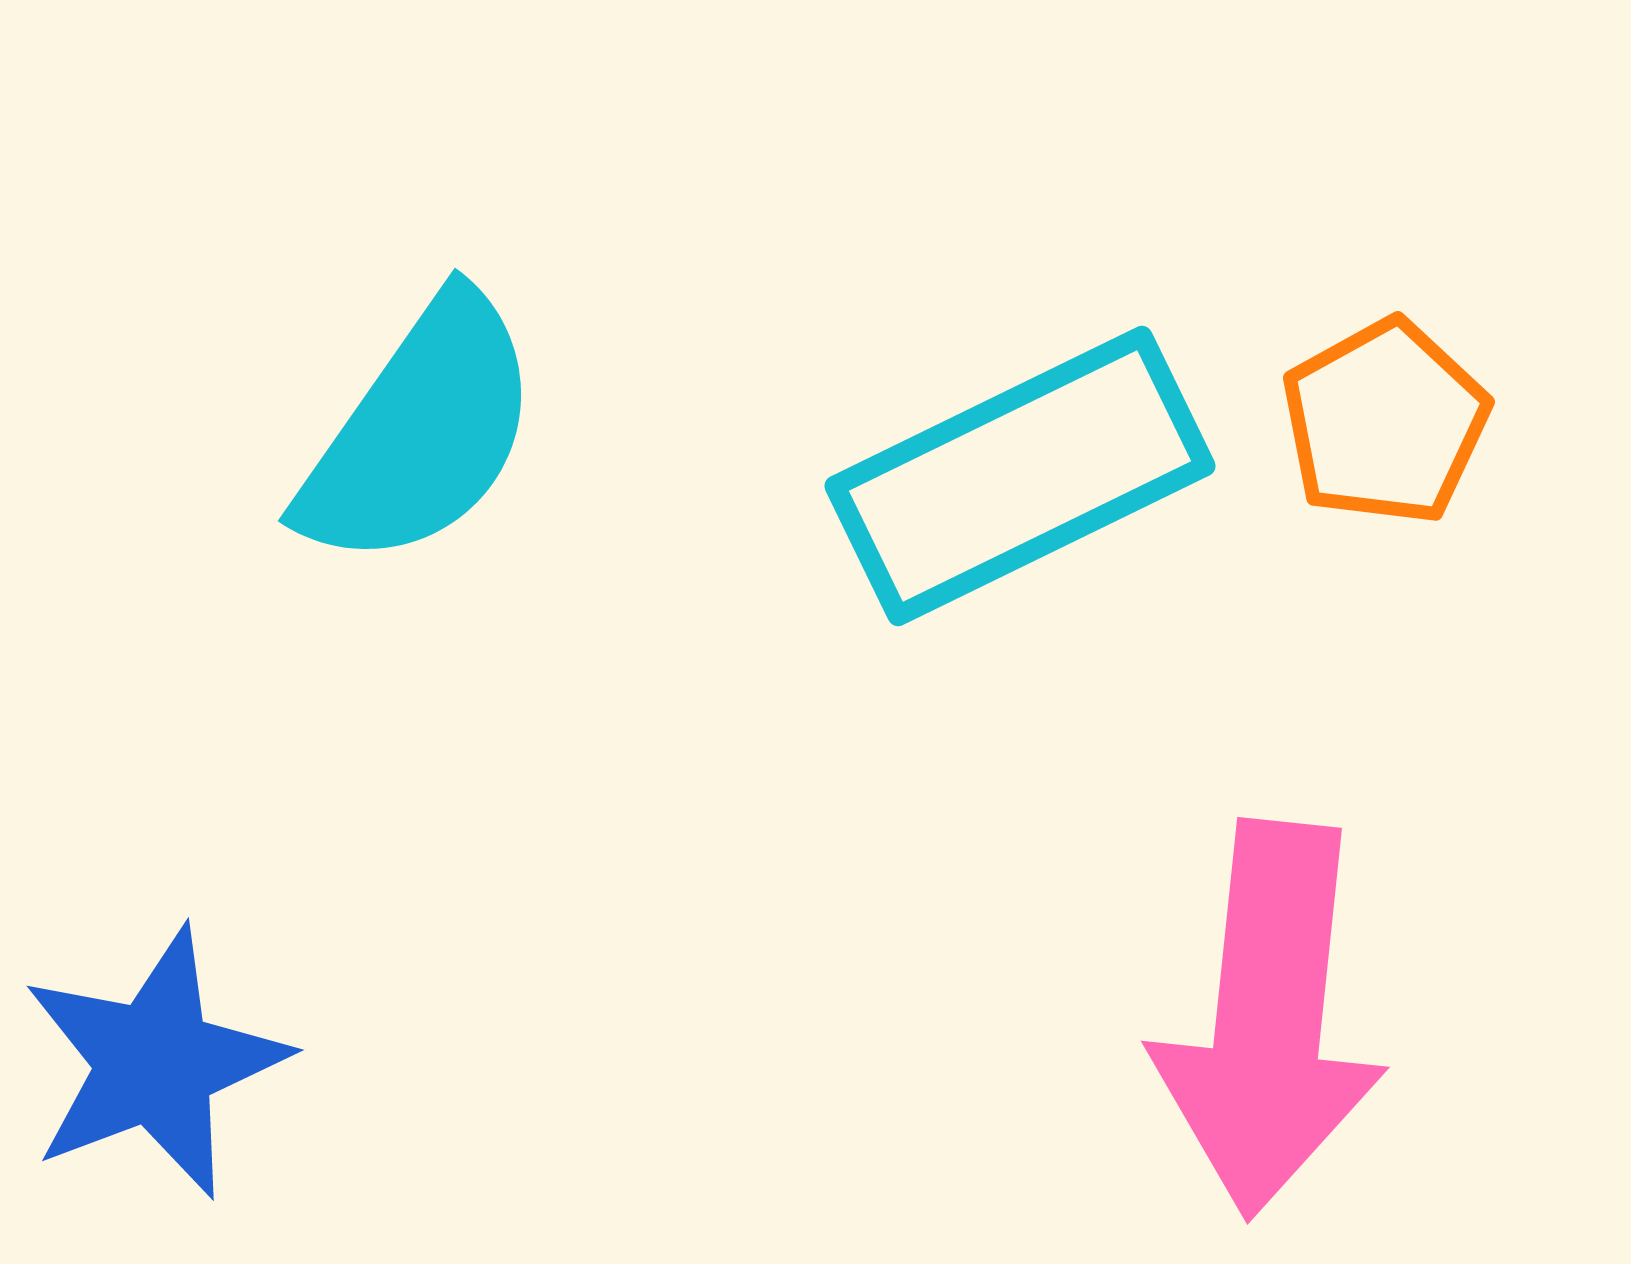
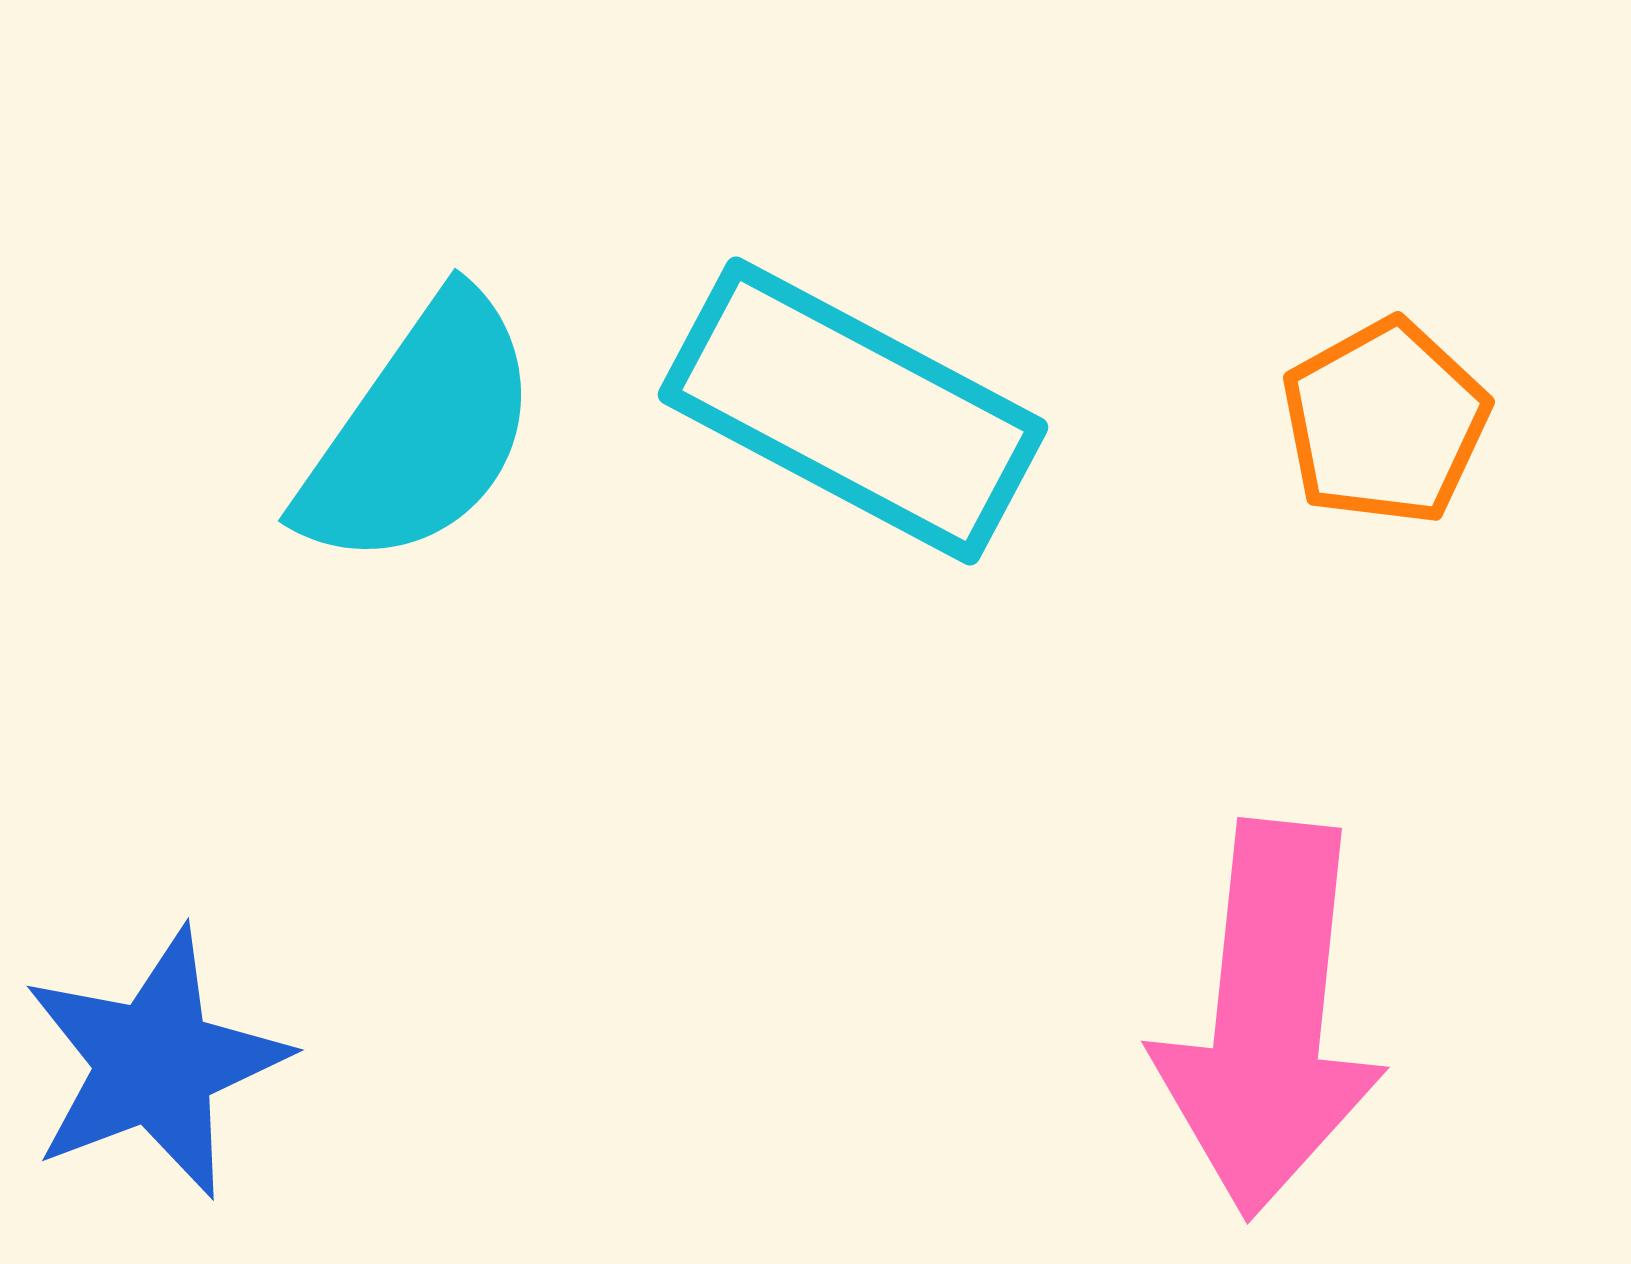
cyan rectangle: moved 167 px left, 65 px up; rotated 54 degrees clockwise
